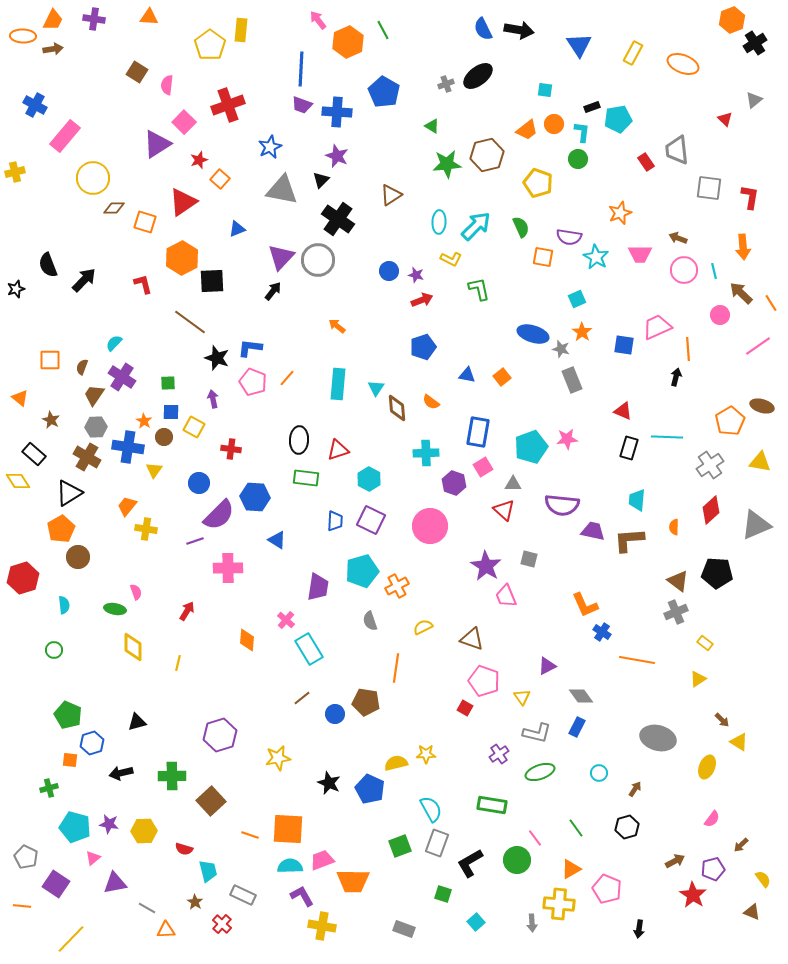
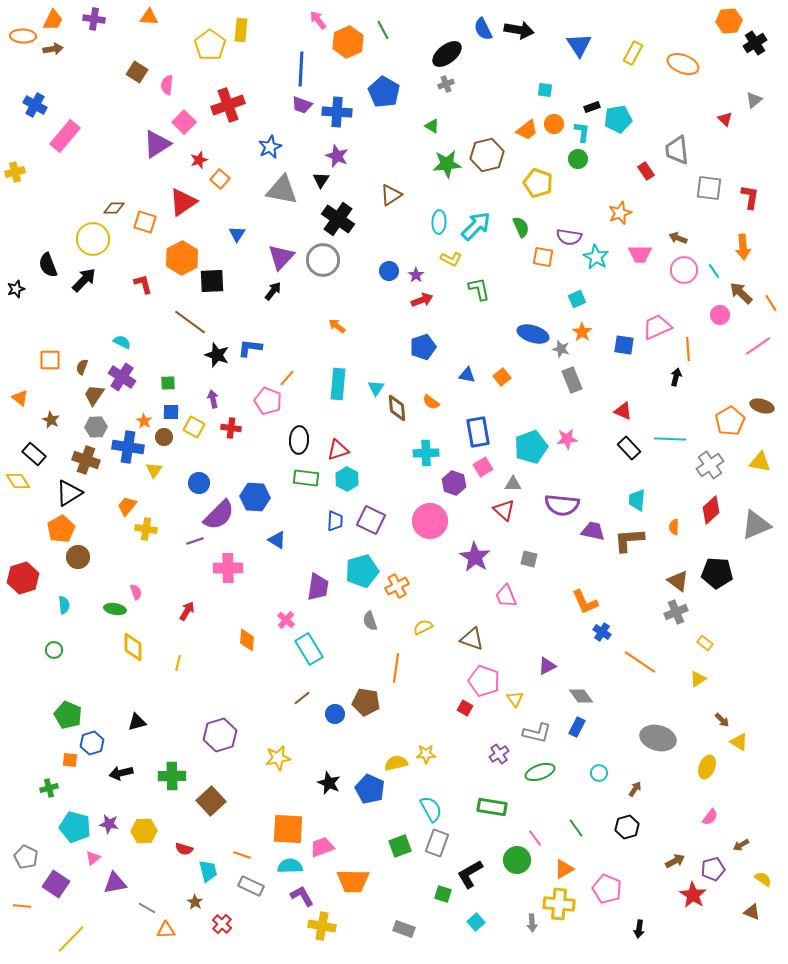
orange hexagon at (732, 20): moved 3 px left, 1 px down; rotated 15 degrees clockwise
black ellipse at (478, 76): moved 31 px left, 22 px up
red rectangle at (646, 162): moved 9 px down
yellow circle at (93, 178): moved 61 px down
black triangle at (321, 180): rotated 12 degrees counterclockwise
blue triangle at (237, 229): moved 5 px down; rotated 36 degrees counterclockwise
gray circle at (318, 260): moved 5 px right
cyan line at (714, 271): rotated 21 degrees counterclockwise
purple star at (416, 275): rotated 21 degrees clockwise
cyan semicircle at (114, 343): moved 8 px right, 1 px up; rotated 72 degrees clockwise
black star at (217, 358): moved 3 px up
pink pentagon at (253, 382): moved 15 px right, 19 px down
blue rectangle at (478, 432): rotated 20 degrees counterclockwise
cyan line at (667, 437): moved 3 px right, 2 px down
black rectangle at (629, 448): rotated 60 degrees counterclockwise
red cross at (231, 449): moved 21 px up
brown cross at (87, 457): moved 1 px left, 3 px down; rotated 12 degrees counterclockwise
cyan hexagon at (369, 479): moved 22 px left
pink circle at (430, 526): moved 5 px up
purple star at (486, 566): moved 11 px left, 9 px up
orange L-shape at (585, 605): moved 3 px up
orange line at (637, 660): moved 3 px right, 2 px down; rotated 24 degrees clockwise
yellow triangle at (522, 697): moved 7 px left, 2 px down
green rectangle at (492, 805): moved 2 px down
pink semicircle at (712, 819): moved 2 px left, 2 px up
orange line at (250, 835): moved 8 px left, 20 px down
brown arrow at (741, 845): rotated 14 degrees clockwise
pink trapezoid at (322, 860): moved 13 px up
black L-shape at (470, 863): moved 11 px down
orange triangle at (571, 869): moved 7 px left
yellow semicircle at (763, 879): rotated 18 degrees counterclockwise
gray rectangle at (243, 895): moved 8 px right, 9 px up
